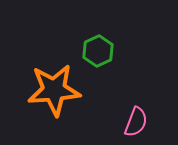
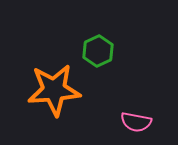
pink semicircle: rotated 80 degrees clockwise
